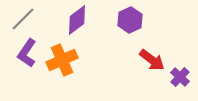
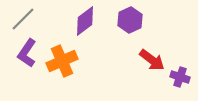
purple diamond: moved 8 px right, 1 px down
orange cross: moved 1 px down
purple cross: rotated 24 degrees counterclockwise
